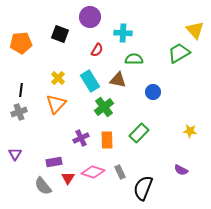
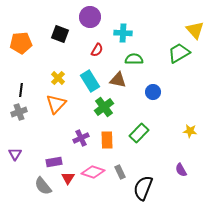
purple semicircle: rotated 32 degrees clockwise
